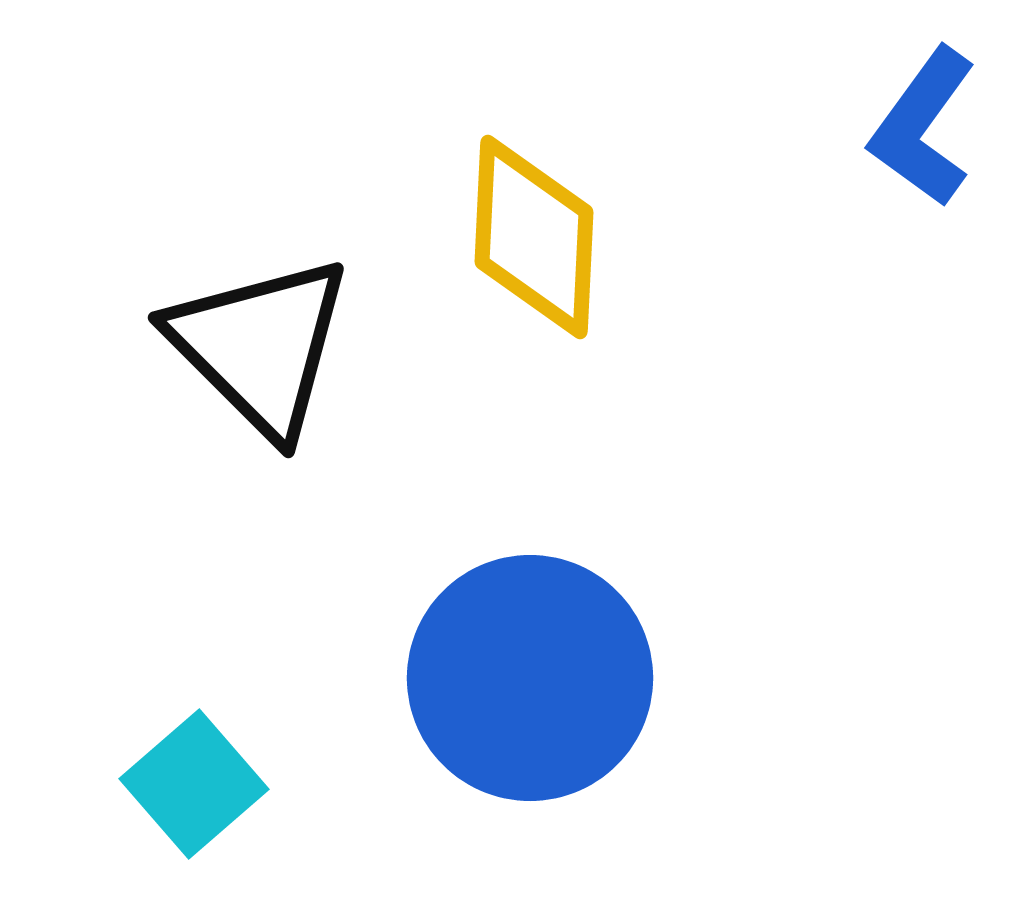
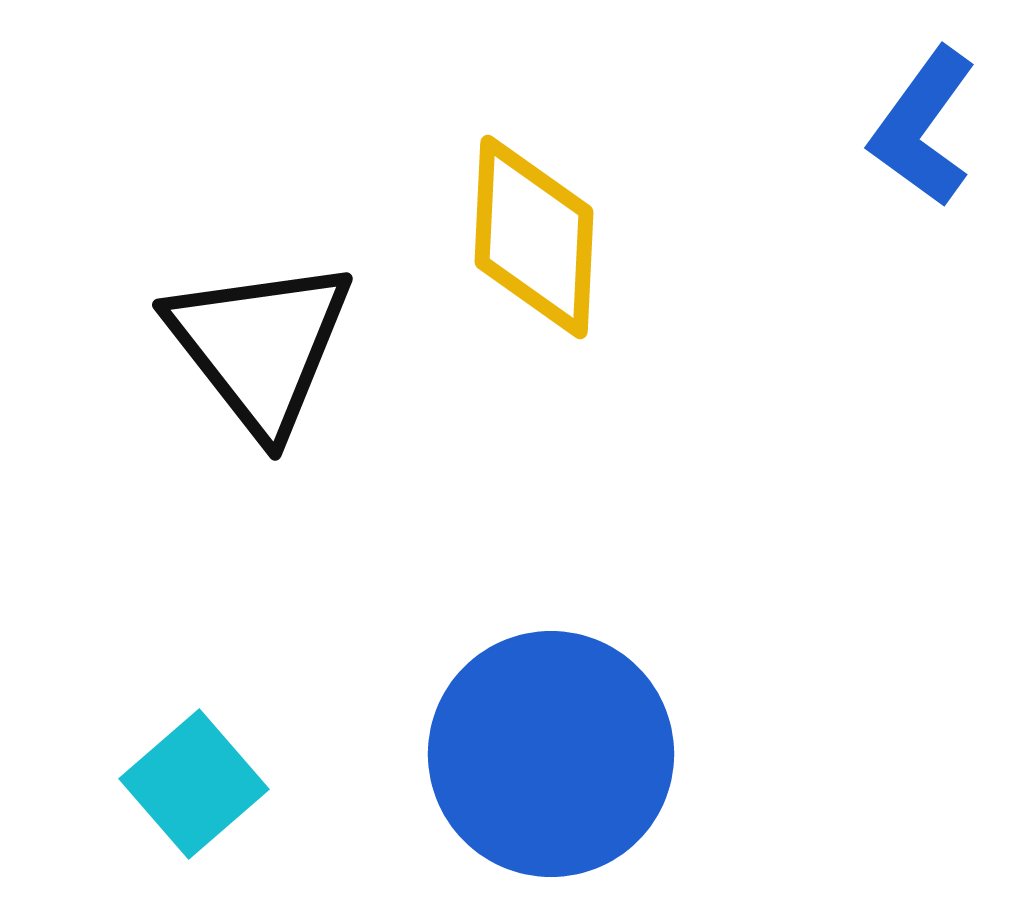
black triangle: rotated 7 degrees clockwise
blue circle: moved 21 px right, 76 px down
